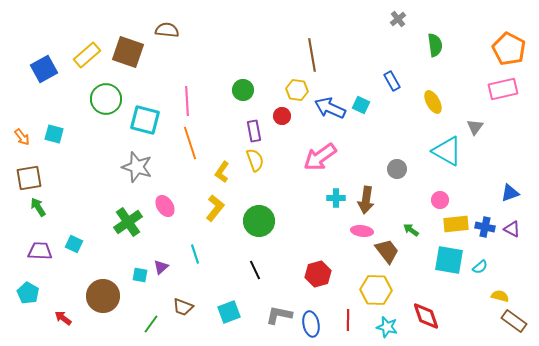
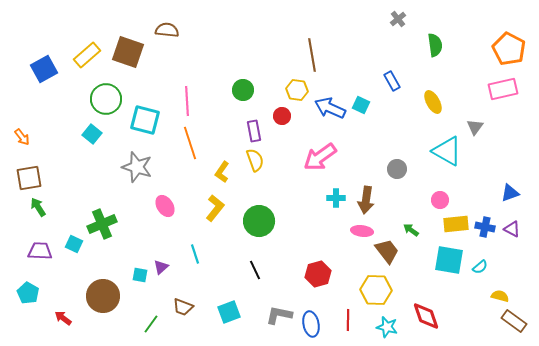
cyan square at (54, 134): moved 38 px right; rotated 24 degrees clockwise
green cross at (128, 222): moved 26 px left, 2 px down; rotated 12 degrees clockwise
